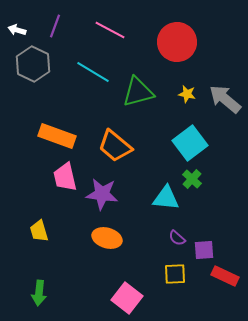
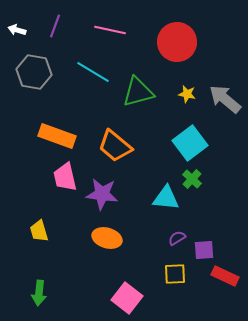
pink line: rotated 16 degrees counterclockwise
gray hexagon: moved 1 px right, 8 px down; rotated 16 degrees counterclockwise
purple semicircle: rotated 108 degrees clockwise
